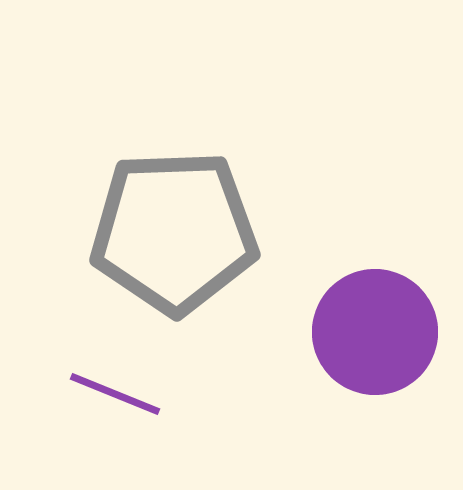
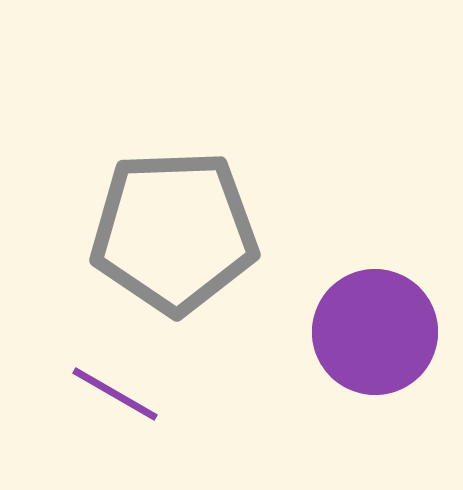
purple line: rotated 8 degrees clockwise
